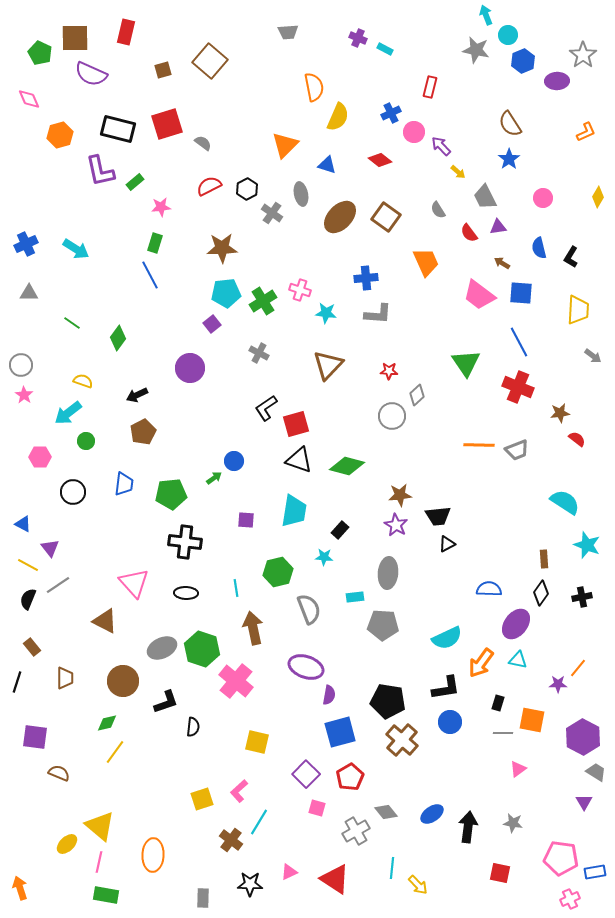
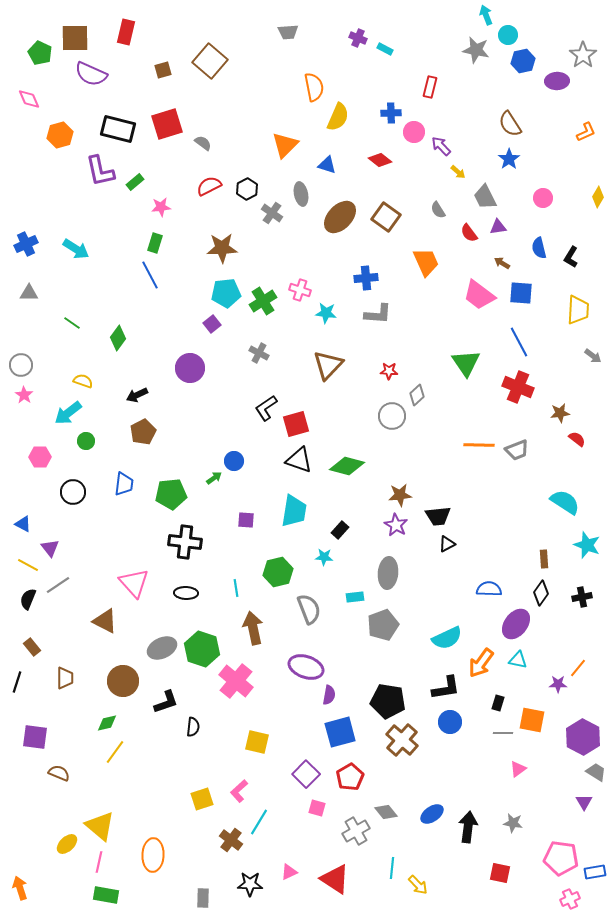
blue hexagon at (523, 61): rotated 10 degrees clockwise
blue cross at (391, 113): rotated 24 degrees clockwise
gray pentagon at (383, 625): rotated 24 degrees counterclockwise
